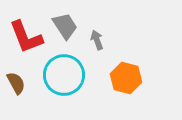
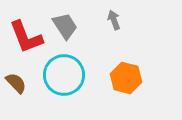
gray arrow: moved 17 px right, 20 px up
brown semicircle: rotated 15 degrees counterclockwise
